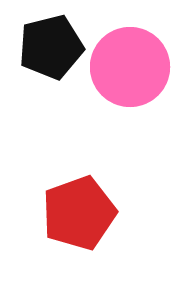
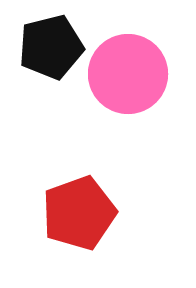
pink circle: moved 2 px left, 7 px down
